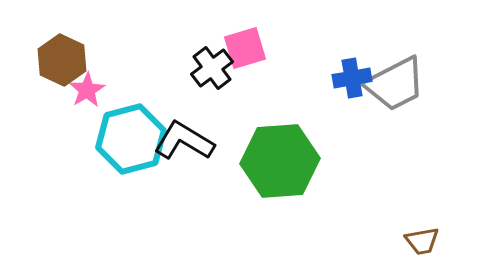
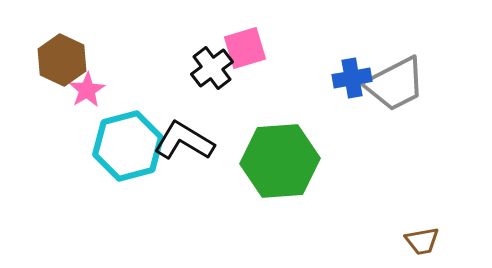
cyan hexagon: moved 3 px left, 7 px down
